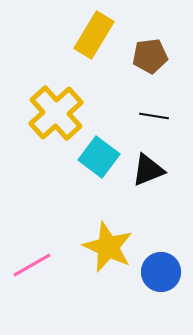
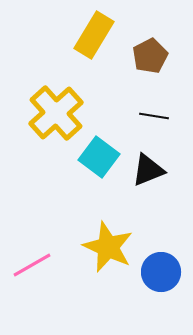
brown pentagon: rotated 20 degrees counterclockwise
